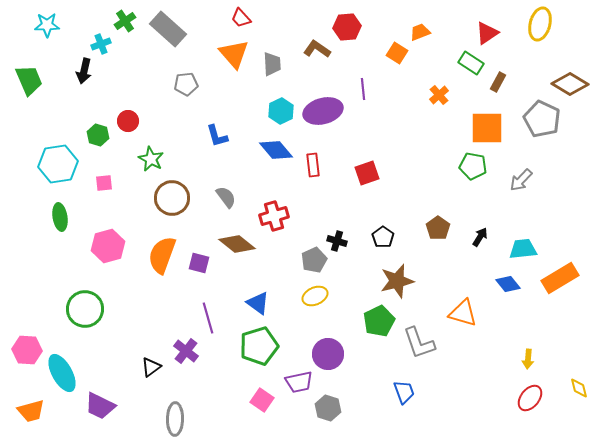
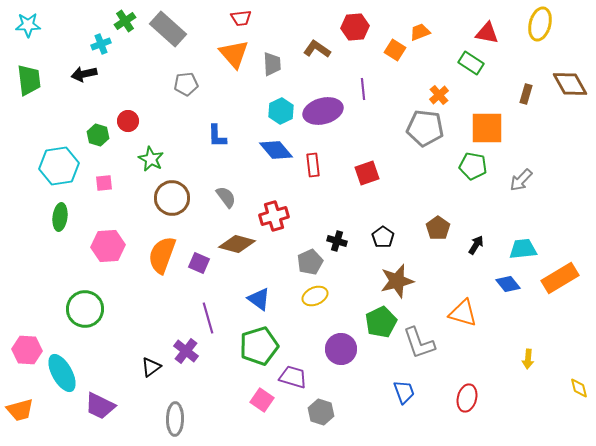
red trapezoid at (241, 18): rotated 55 degrees counterclockwise
cyan star at (47, 25): moved 19 px left
red hexagon at (347, 27): moved 8 px right
red triangle at (487, 33): rotated 45 degrees clockwise
orange square at (397, 53): moved 2 px left, 3 px up
black arrow at (84, 71): moved 3 px down; rotated 65 degrees clockwise
green trapezoid at (29, 80): rotated 16 degrees clockwise
brown rectangle at (498, 82): moved 28 px right, 12 px down; rotated 12 degrees counterclockwise
brown diamond at (570, 84): rotated 30 degrees clockwise
gray pentagon at (542, 119): moved 117 px left, 9 px down; rotated 18 degrees counterclockwise
blue L-shape at (217, 136): rotated 15 degrees clockwise
cyan hexagon at (58, 164): moved 1 px right, 2 px down
green ellipse at (60, 217): rotated 16 degrees clockwise
black arrow at (480, 237): moved 4 px left, 8 px down
brown diamond at (237, 244): rotated 24 degrees counterclockwise
pink hexagon at (108, 246): rotated 12 degrees clockwise
gray pentagon at (314, 260): moved 4 px left, 2 px down
purple square at (199, 263): rotated 10 degrees clockwise
blue triangle at (258, 303): moved 1 px right, 4 px up
green pentagon at (379, 321): moved 2 px right, 1 px down
purple circle at (328, 354): moved 13 px right, 5 px up
purple trapezoid at (299, 382): moved 6 px left, 5 px up; rotated 152 degrees counterclockwise
red ellipse at (530, 398): moved 63 px left; rotated 24 degrees counterclockwise
gray hexagon at (328, 408): moved 7 px left, 4 px down
orange trapezoid at (31, 411): moved 11 px left, 1 px up
